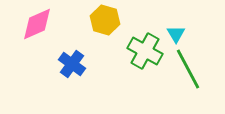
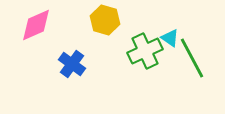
pink diamond: moved 1 px left, 1 px down
cyan triangle: moved 6 px left, 4 px down; rotated 24 degrees counterclockwise
green cross: rotated 36 degrees clockwise
green line: moved 4 px right, 11 px up
